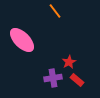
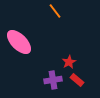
pink ellipse: moved 3 px left, 2 px down
purple cross: moved 2 px down
